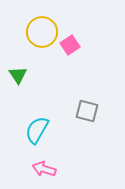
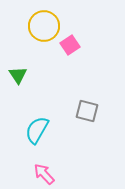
yellow circle: moved 2 px right, 6 px up
pink arrow: moved 5 px down; rotated 30 degrees clockwise
